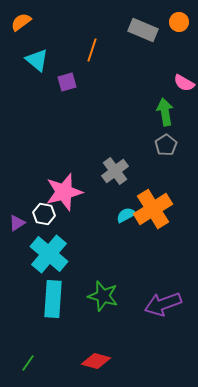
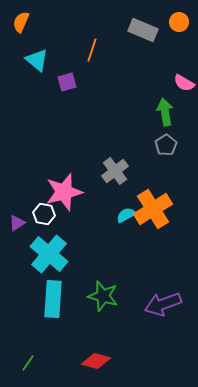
orange semicircle: rotated 30 degrees counterclockwise
